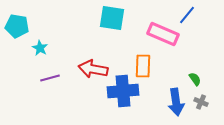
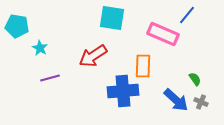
red arrow: moved 13 px up; rotated 44 degrees counterclockwise
blue arrow: moved 2 px up; rotated 40 degrees counterclockwise
